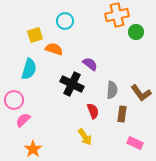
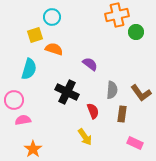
cyan circle: moved 13 px left, 4 px up
black cross: moved 5 px left, 8 px down
pink semicircle: rotated 35 degrees clockwise
